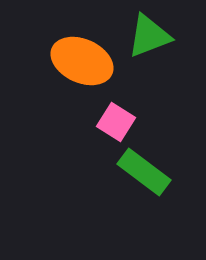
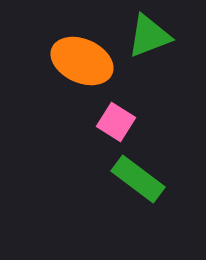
green rectangle: moved 6 px left, 7 px down
